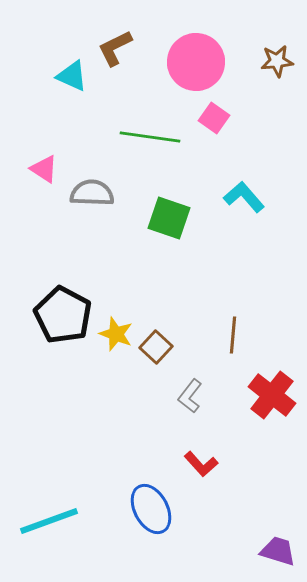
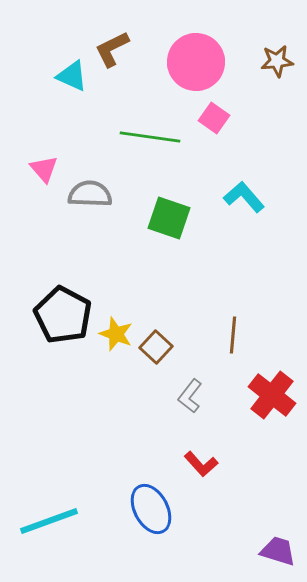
brown L-shape: moved 3 px left, 1 px down
pink triangle: rotated 16 degrees clockwise
gray semicircle: moved 2 px left, 1 px down
